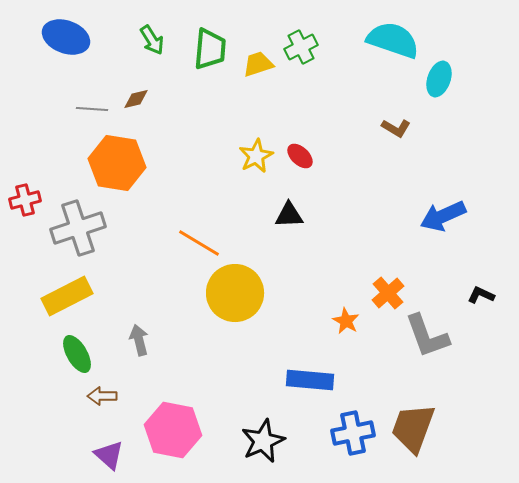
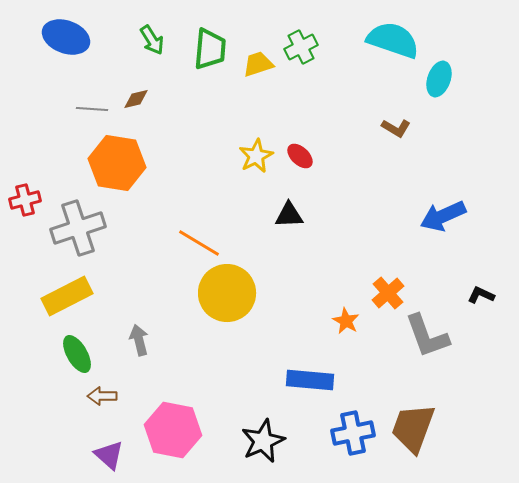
yellow circle: moved 8 px left
